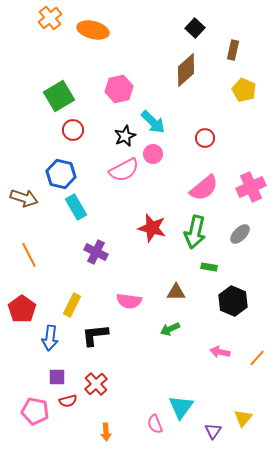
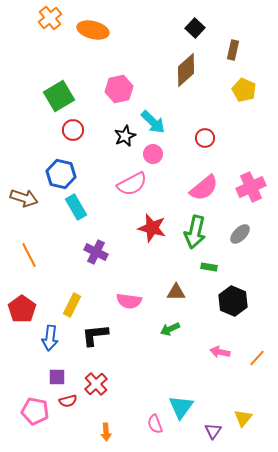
pink semicircle at (124, 170): moved 8 px right, 14 px down
